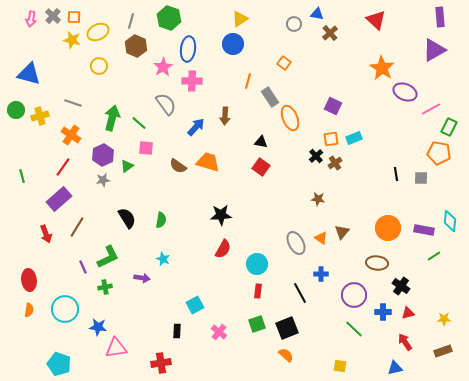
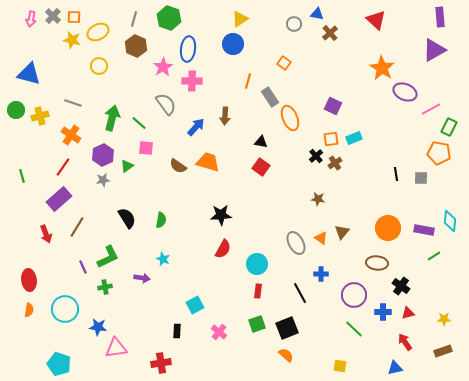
gray line at (131, 21): moved 3 px right, 2 px up
